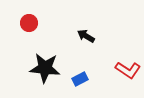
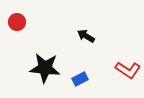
red circle: moved 12 px left, 1 px up
